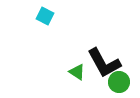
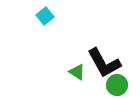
cyan square: rotated 24 degrees clockwise
green circle: moved 2 px left, 3 px down
